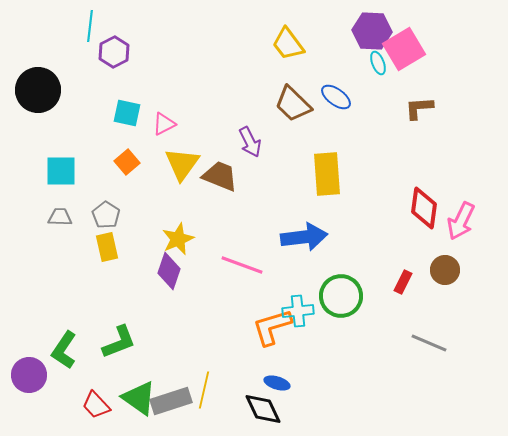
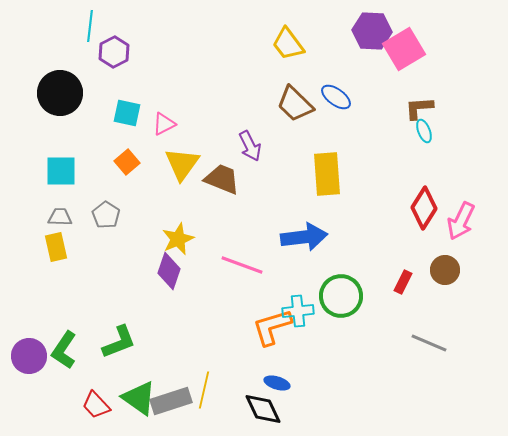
cyan ellipse at (378, 63): moved 46 px right, 68 px down
black circle at (38, 90): moved 22 px right, 3 px down
brown trapezoid at (293, 104): moved 2 px right
purple arrow at (250, 142): moved 4 px down
brown trapezoid at (220, 176): moved 2 px right, 3 px down
red diamond at (424, 208): rotated 24 degrees clockwise
yellow rectangle at (107, 247): moved 51 px left
purple circle at (29, 375): moved 19 px up
